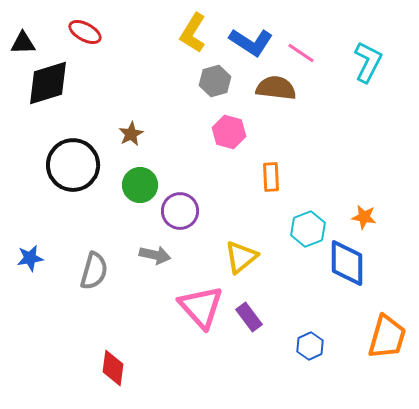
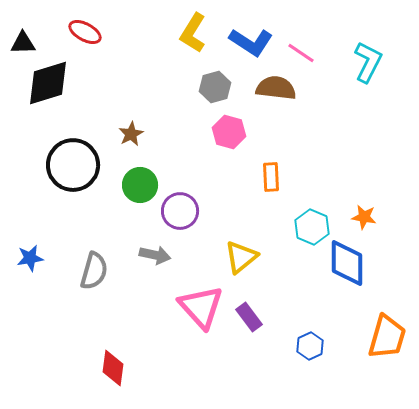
gray hexagon: moved 6 px down
cyan hexagon: moved 4 px right, 2 px up; rotated 16 degrees counterclockwise
